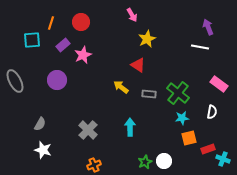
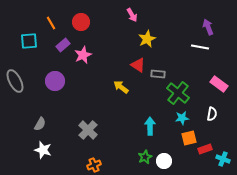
orange line: rotated 48 degrees counterclockwise
cyan square: moved 3 px left, 1 px down
purple circle: moved 2 px left, 1 px down
gray rectangle: moved 9 px right, 20 px up
white semicircle: moved 2 px down
cyan arrow: moved 20 px right, 1 px up
red rectangle: moved 3 px left
green star: moved 5 px up
